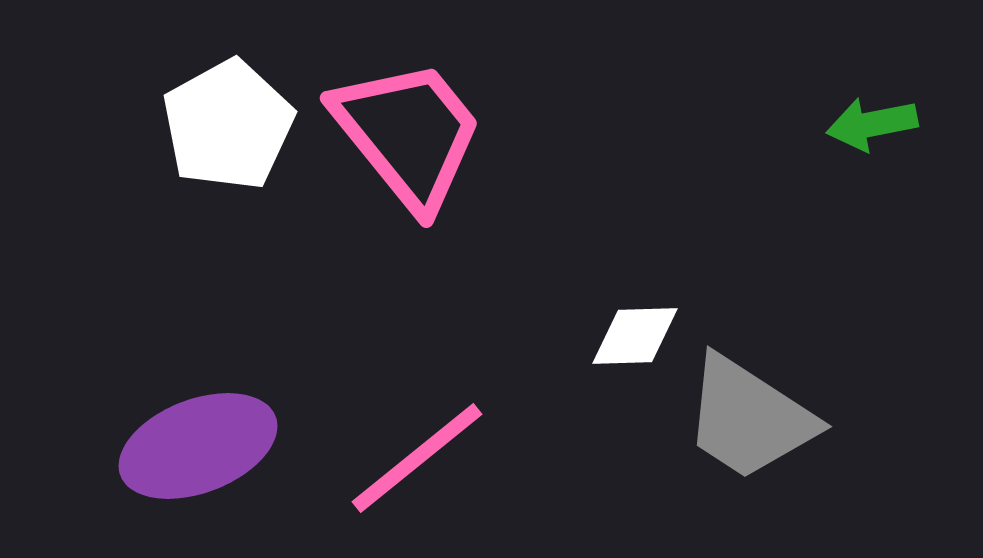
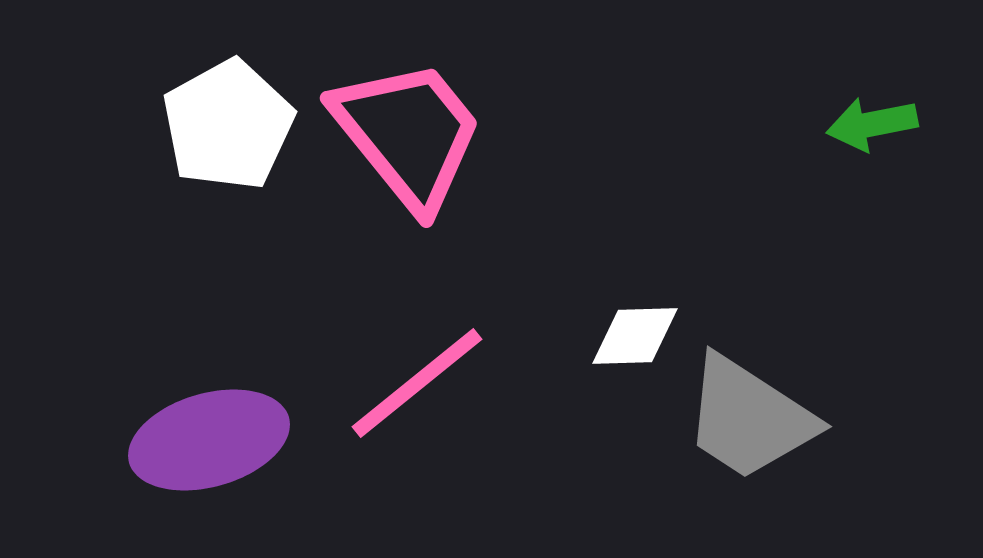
purple ellipse: moved 11 px right, 6 px up; rotated 5 degrees clockwise
pink line: moved 75 px up
